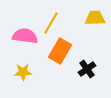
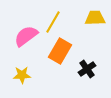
yellow line: moved 2 px right, 1 px up
pink semicircle: moved 1 px right; rotated 45 degrees counterclockwise
yellow star: moved 1 px left, 3 px down
